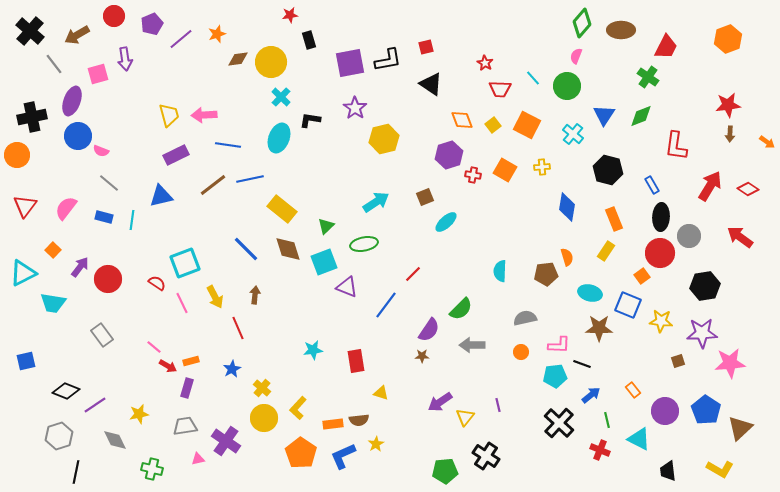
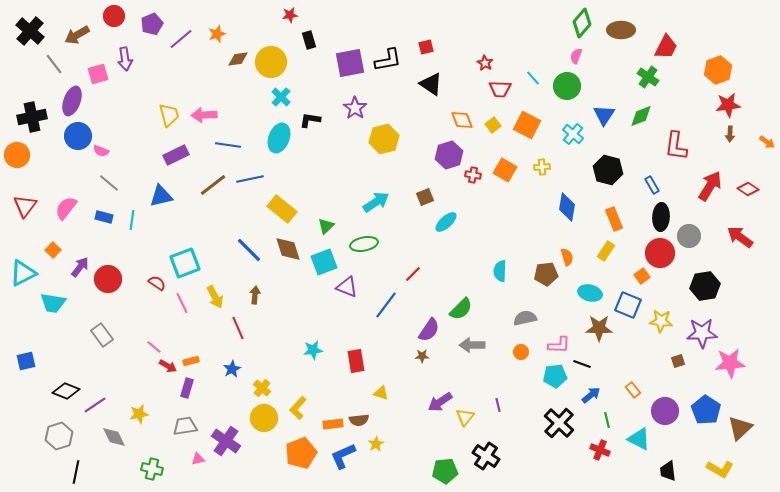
orange hexagon at (728, 39): moved 10 px left, 31 px down
blue line at (246, 249): moved 3 px right, 1 px down
gray diamond at (115, 440): moved 1 px left, 3 px up
orange pentagon at (301, 453): rotated 16 degrees clockwise
